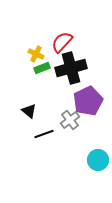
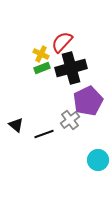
yellow cross: moved 5 px right
black triangle: moved 13 px left, 14 px down
